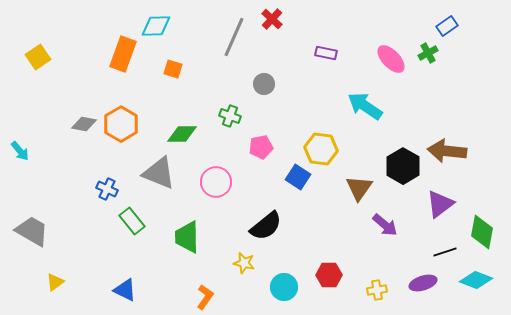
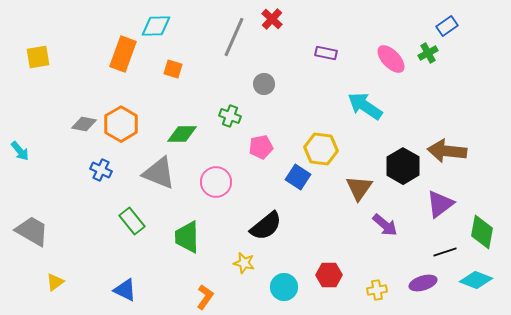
yellow square at (38, 57): rotated 25 degrees clockwise
blue cross at (107, 189): moved 6 px left, 19 px up
